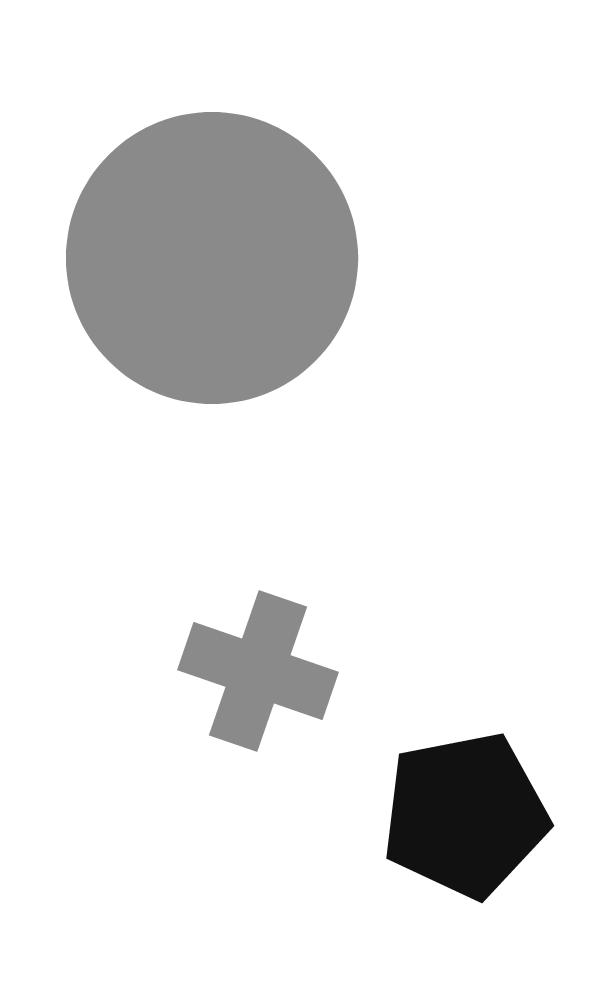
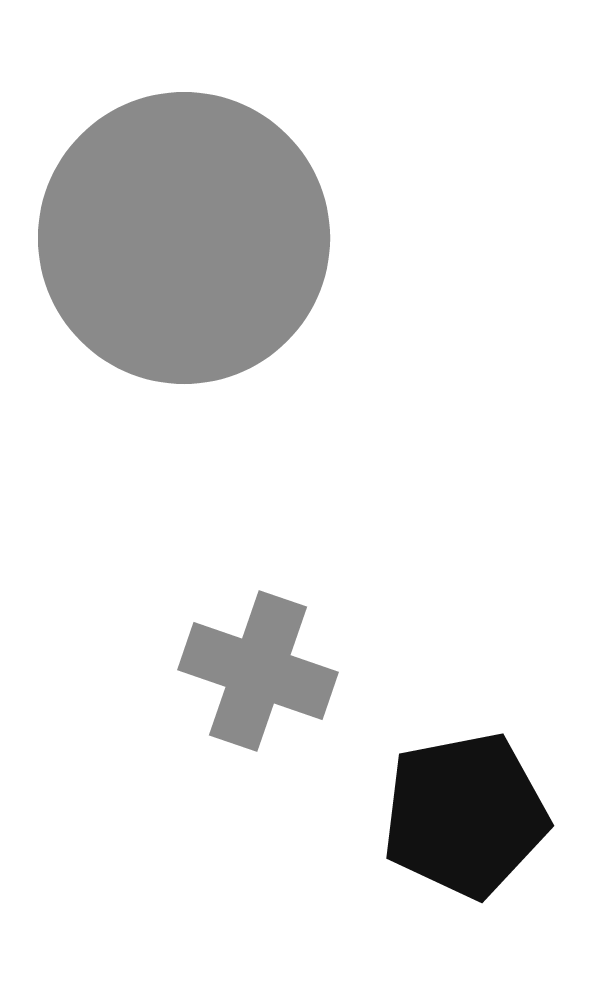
gray circle: moved 28 px left, 20 px up
